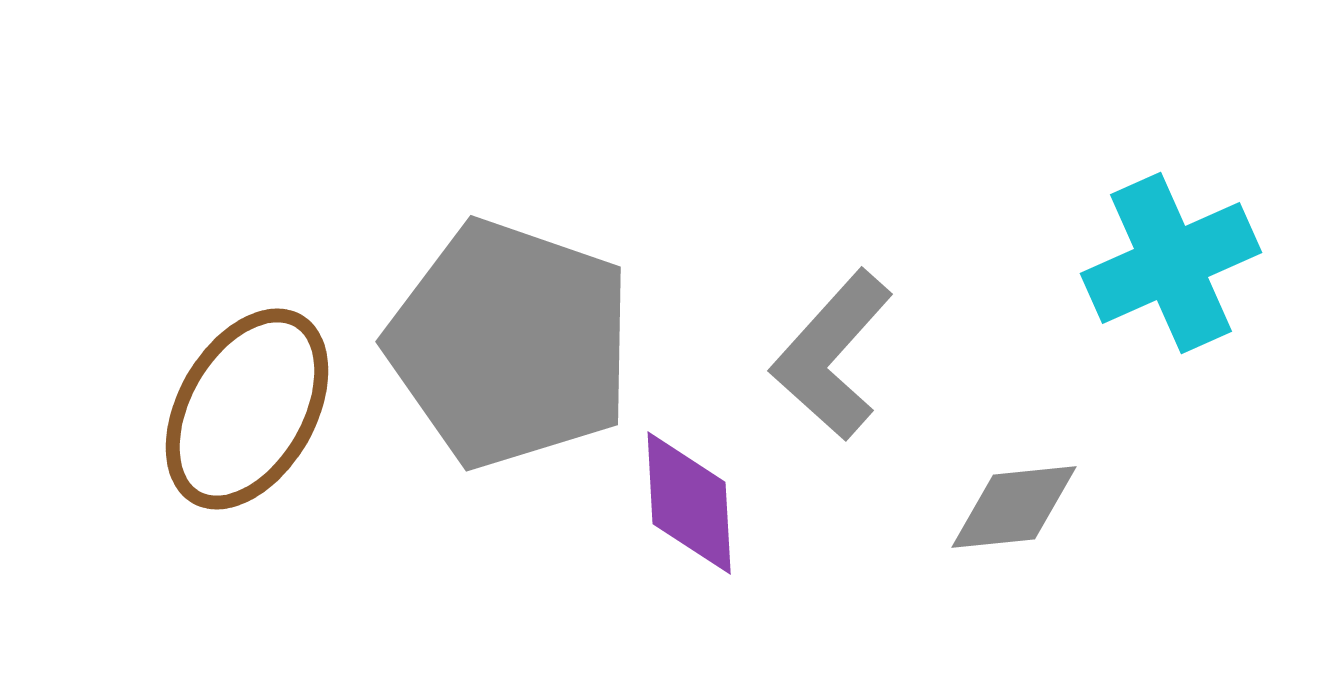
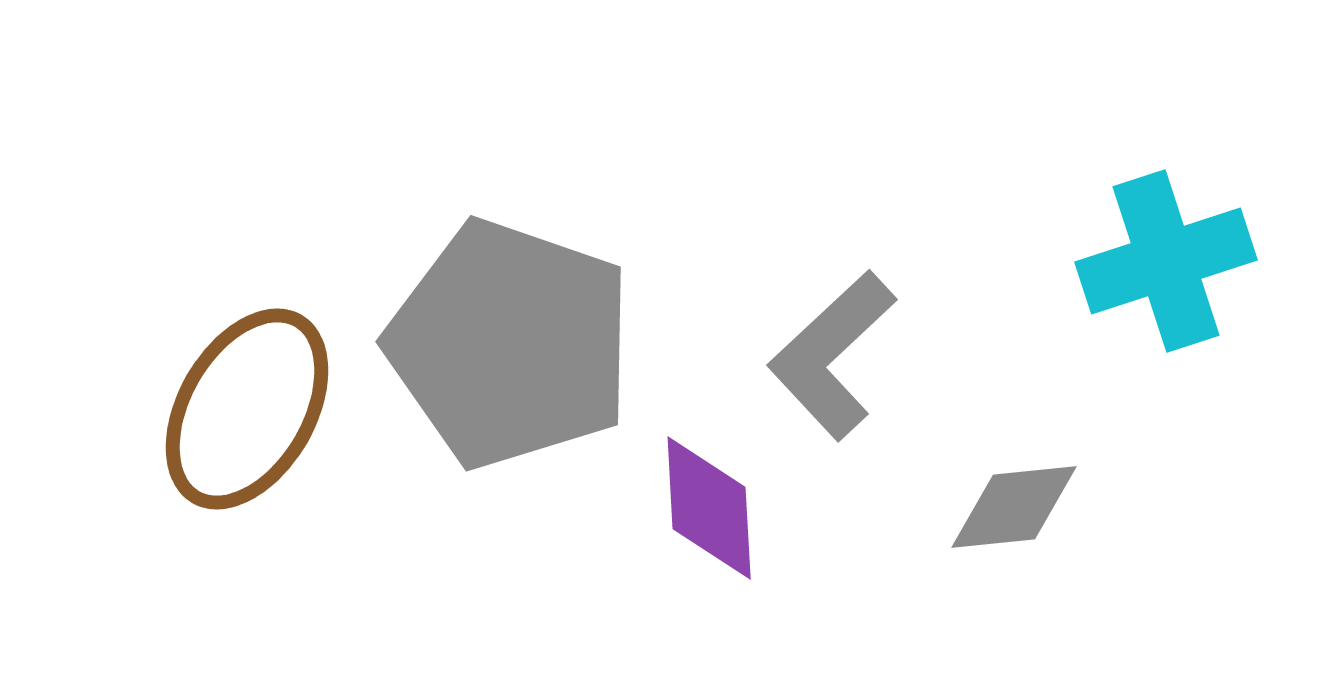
cyan cross: moved 5 px left, 2 px up; rotated 6 degrees clockwise
gray L-shape: rotated 5 degrees clockwise
purple diamond: moved 20 px right, 5 px down
